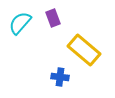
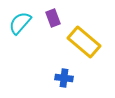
yellow rectangle: moved 8 px up
blue cross: moved 4 px right, 1 px down
